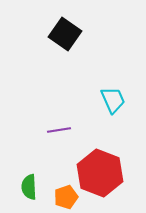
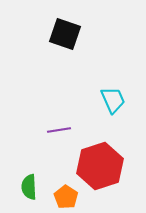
black square: rotated 16 degrees counterclockwise
red hexagon: moved 7 px up; rotated 21 degrees clockwise
orange pentagon: rotated 20 degrees counterclockwise
